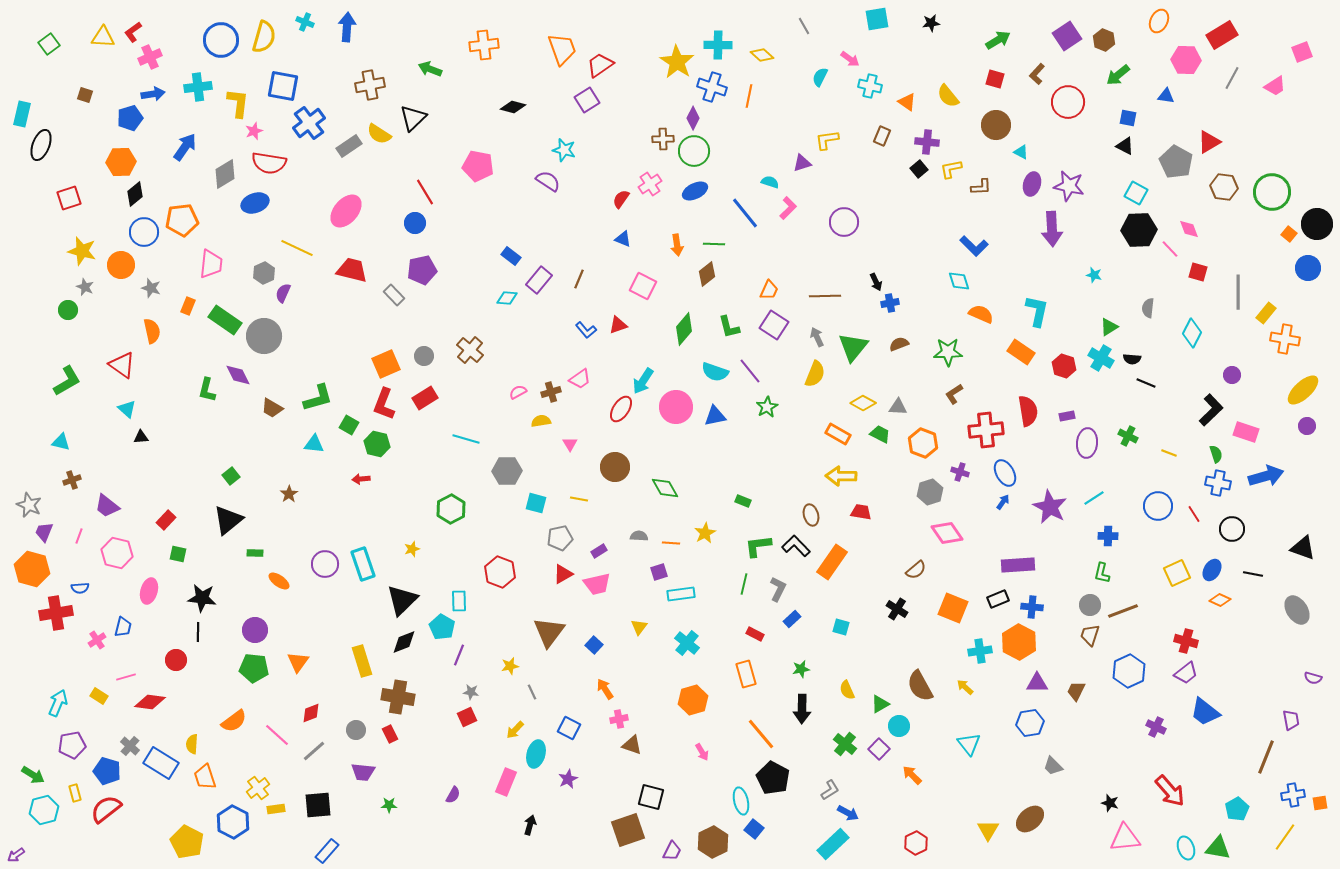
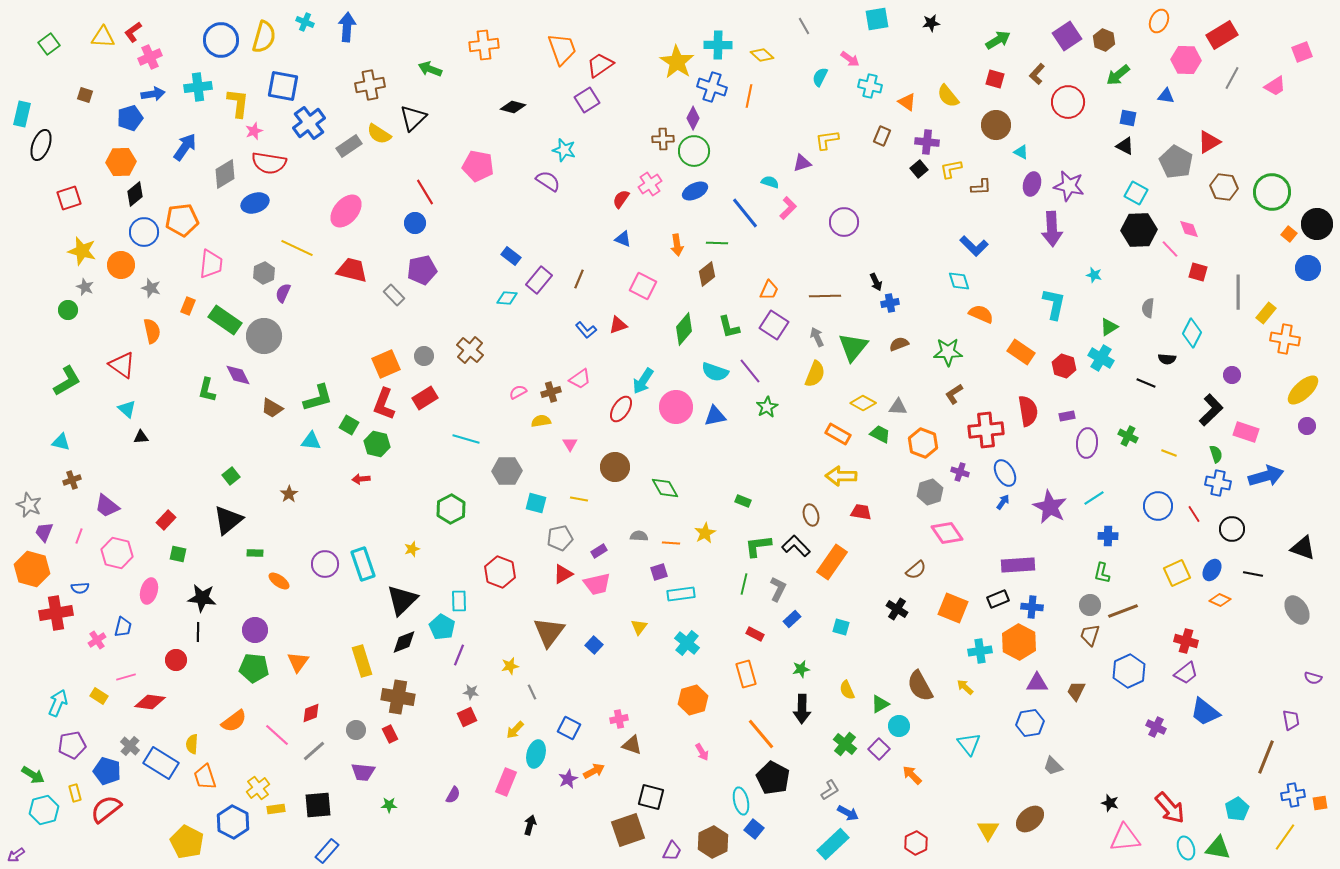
green line at (714, 244): moved 3 px right, 1 px up
cyan L-shape at (1037, 311): moved 17 px right, 7 px up
black semicircle at (1132, 359): moved 35 px right
cyan triangle at (314, 444): moved 3 px left, 3 px up
orange arrow at (605, 689): moved 11 px left, 82 px down; rotated 95 degrees clockwise
red arrow at (1170, 791): moved 17 px down
